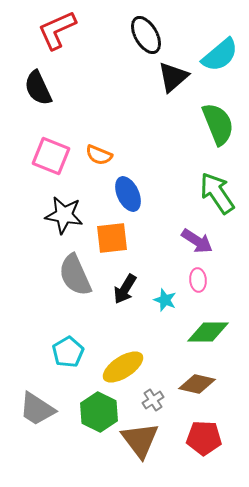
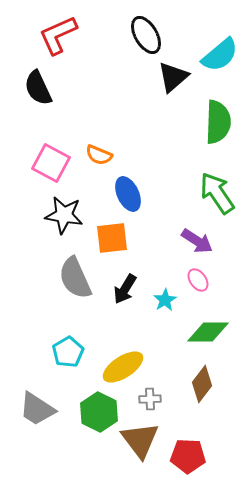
red L-shape: moved 1 px right, 5 px down
green semicircle: moved 2 px up; rotated 24 degrees clockwise
pink square: moved 7 px down; rotated 6 degrees clockwise
gray semicircle: moved 3 px down
pink ellipse: rotated 30 degrees counterclockwise
cyan star: rotated 20 degrees clockwise
brown diamond: moved 5 px right; rotated 66 degrees counterclockwise
gray cross: moved 3 px left, 1 px up; rotated 30 degrees clockwise
red pentagon: moved 16 px left, 18 px down
